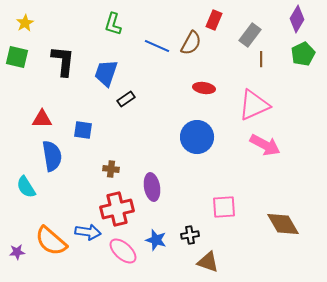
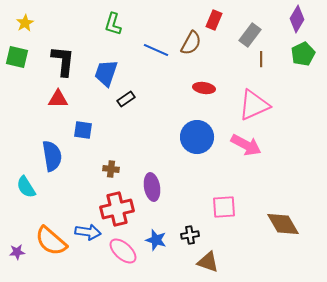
blue line: moved 1 px left, 4 px down
red triangle: moved 16 px right, 20 px up
pink arrow: moved 19 px left
